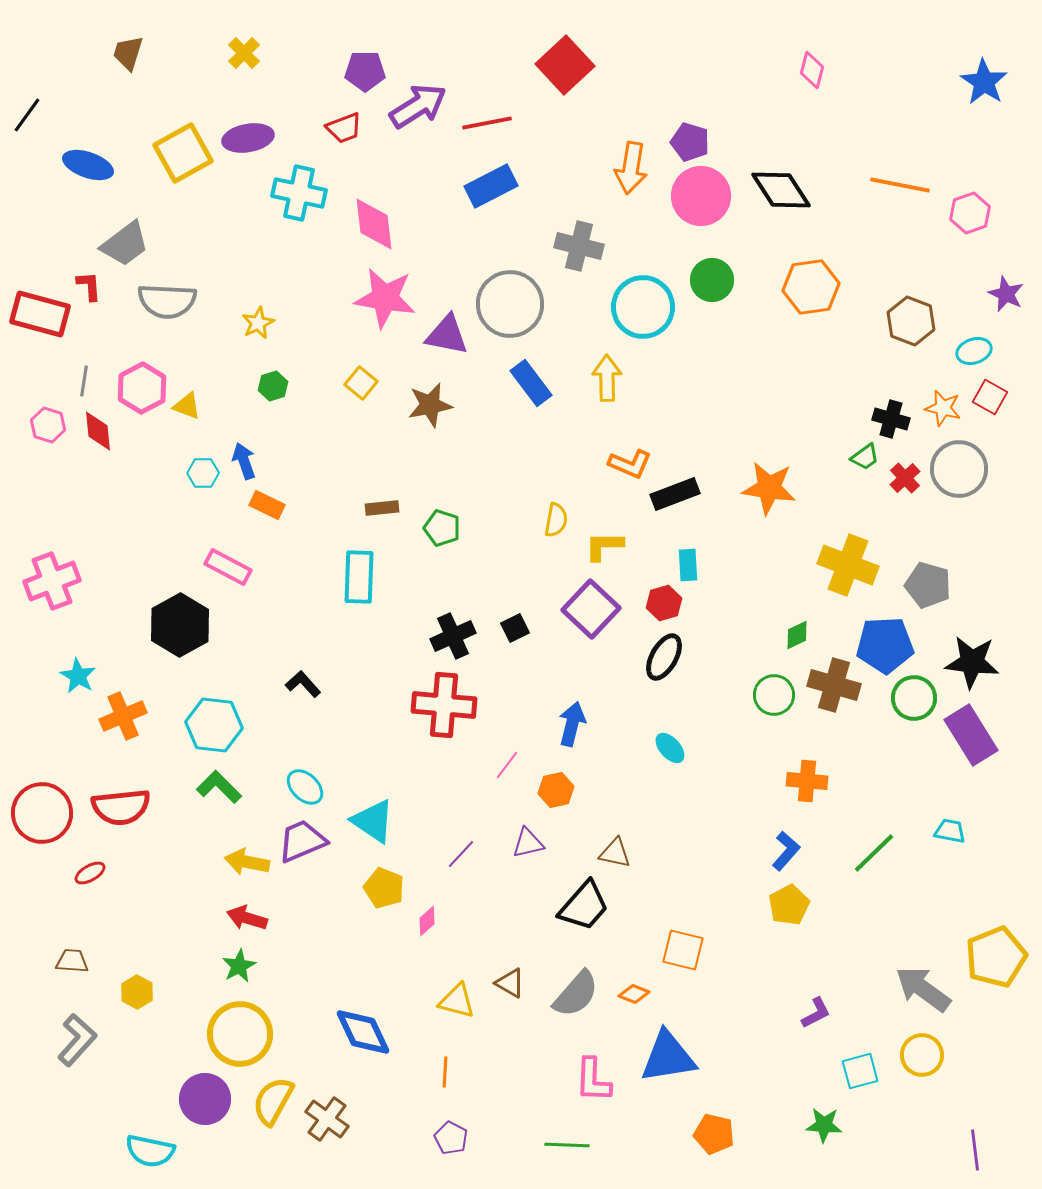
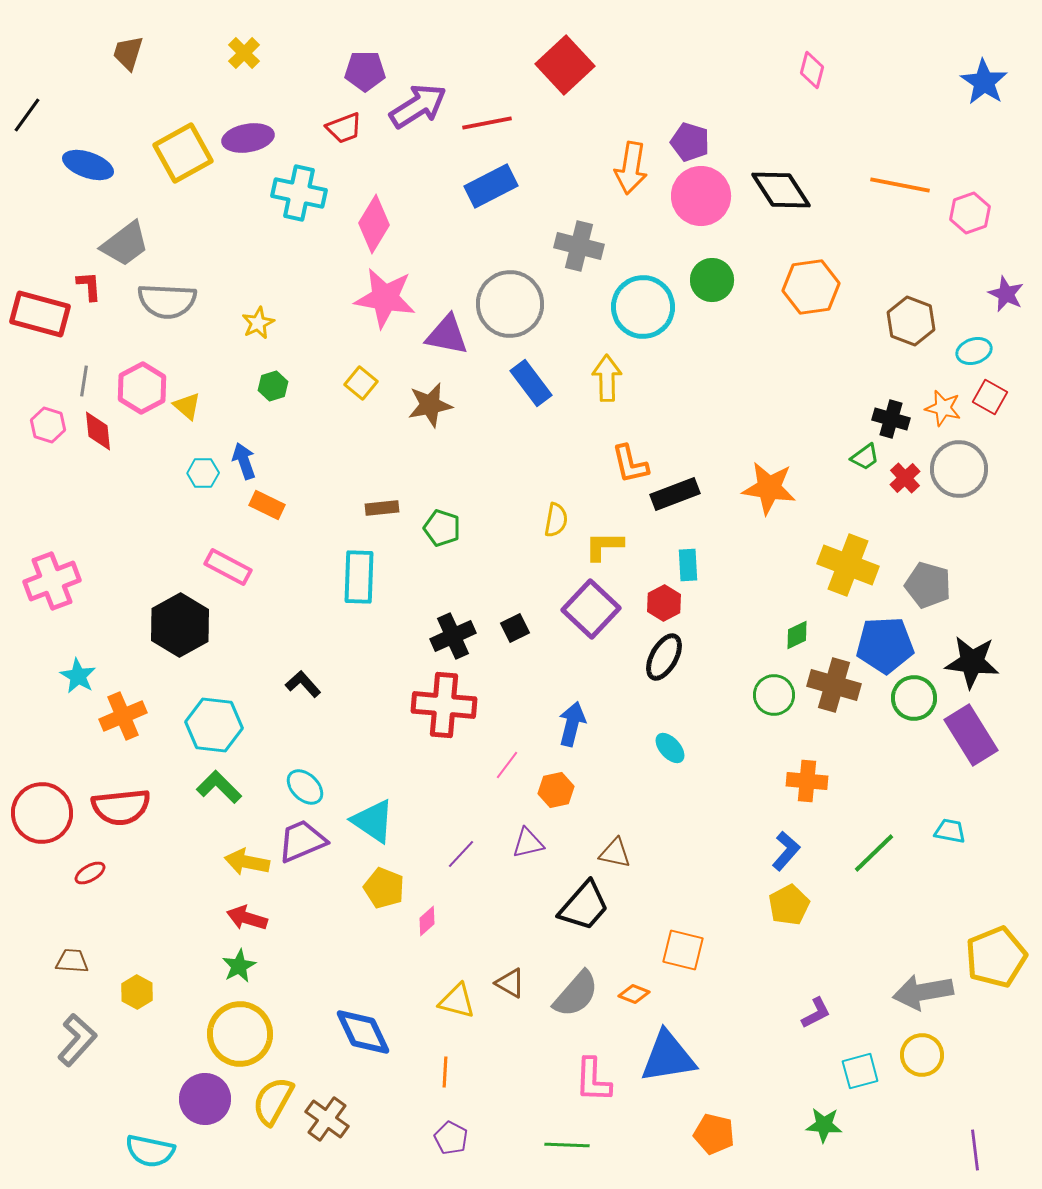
pink diamond at (374, 224): rotated 38 degrees clockwise
yellow triangle at (187, 406): rotated 20 degrees clockwise
orange L-shape at (630, 464): rotated 54 degrees clockwise
red hexagon at (664, 603): rotated 12 degrees counterclockwise
gray arrow at (923, 989): moved 3 px down; rotated 46 degrees counterclockwise
